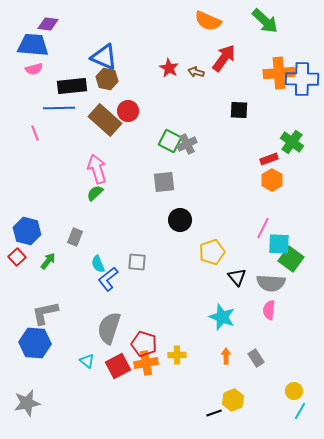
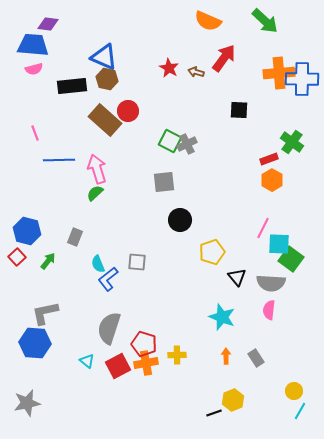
blue line at (59, 108): moved 52 px down
